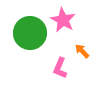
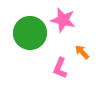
pink star: rotated 15 degrees counterclockwise
orange arrow: moved 1 px down
